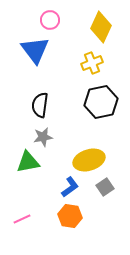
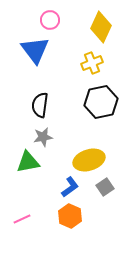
orange hexagon: rotated 15 degrees clockwise
